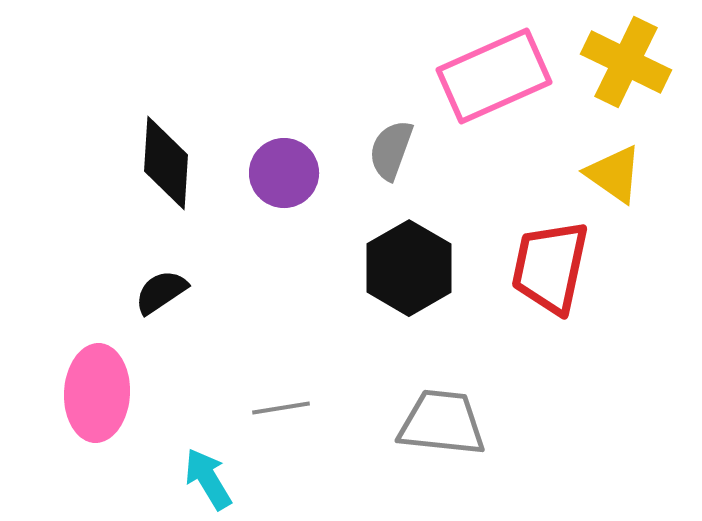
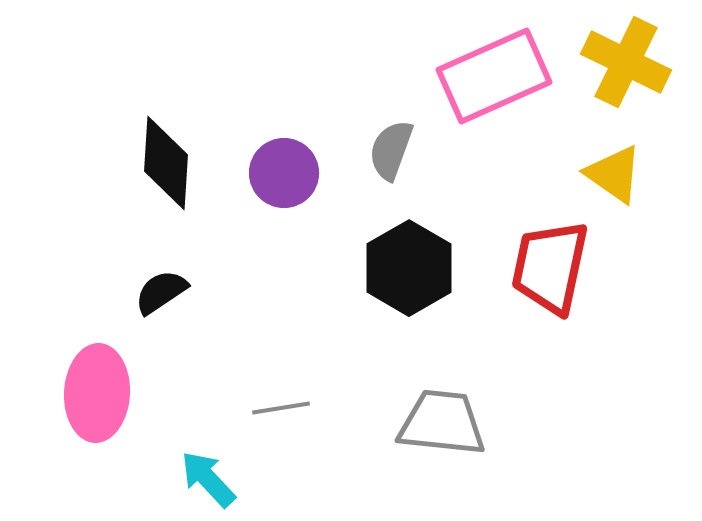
cyan arrow: rotated 12 degrees counterclockwise
